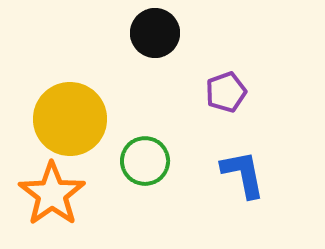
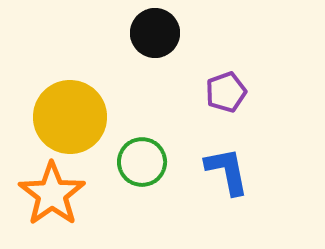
yellow circle: moved 2 px up
green circle: moved 3 px left, 1 px down
blue L-shape: moved 16 px left, 3 px up
